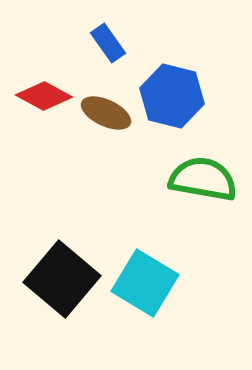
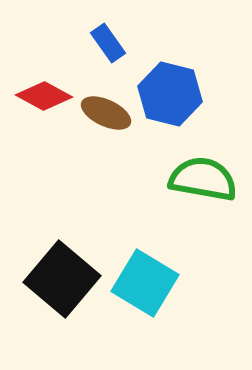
blue hexagon: moved 2 px left, 2 px up
